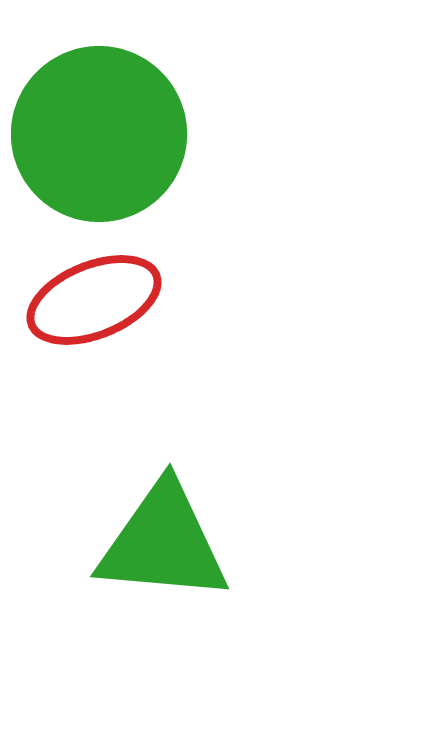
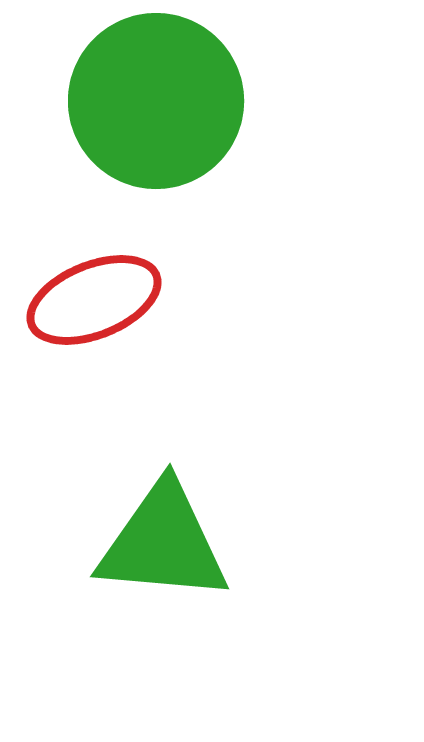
green circle: moved 57 px right, 33 px up
